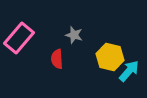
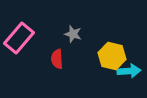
gray star: moved 1 px left, 1 px up
yellow hexagon: moved 2 px right, 1 px up
cyan arrow: rotated 45 degrees clockwise
